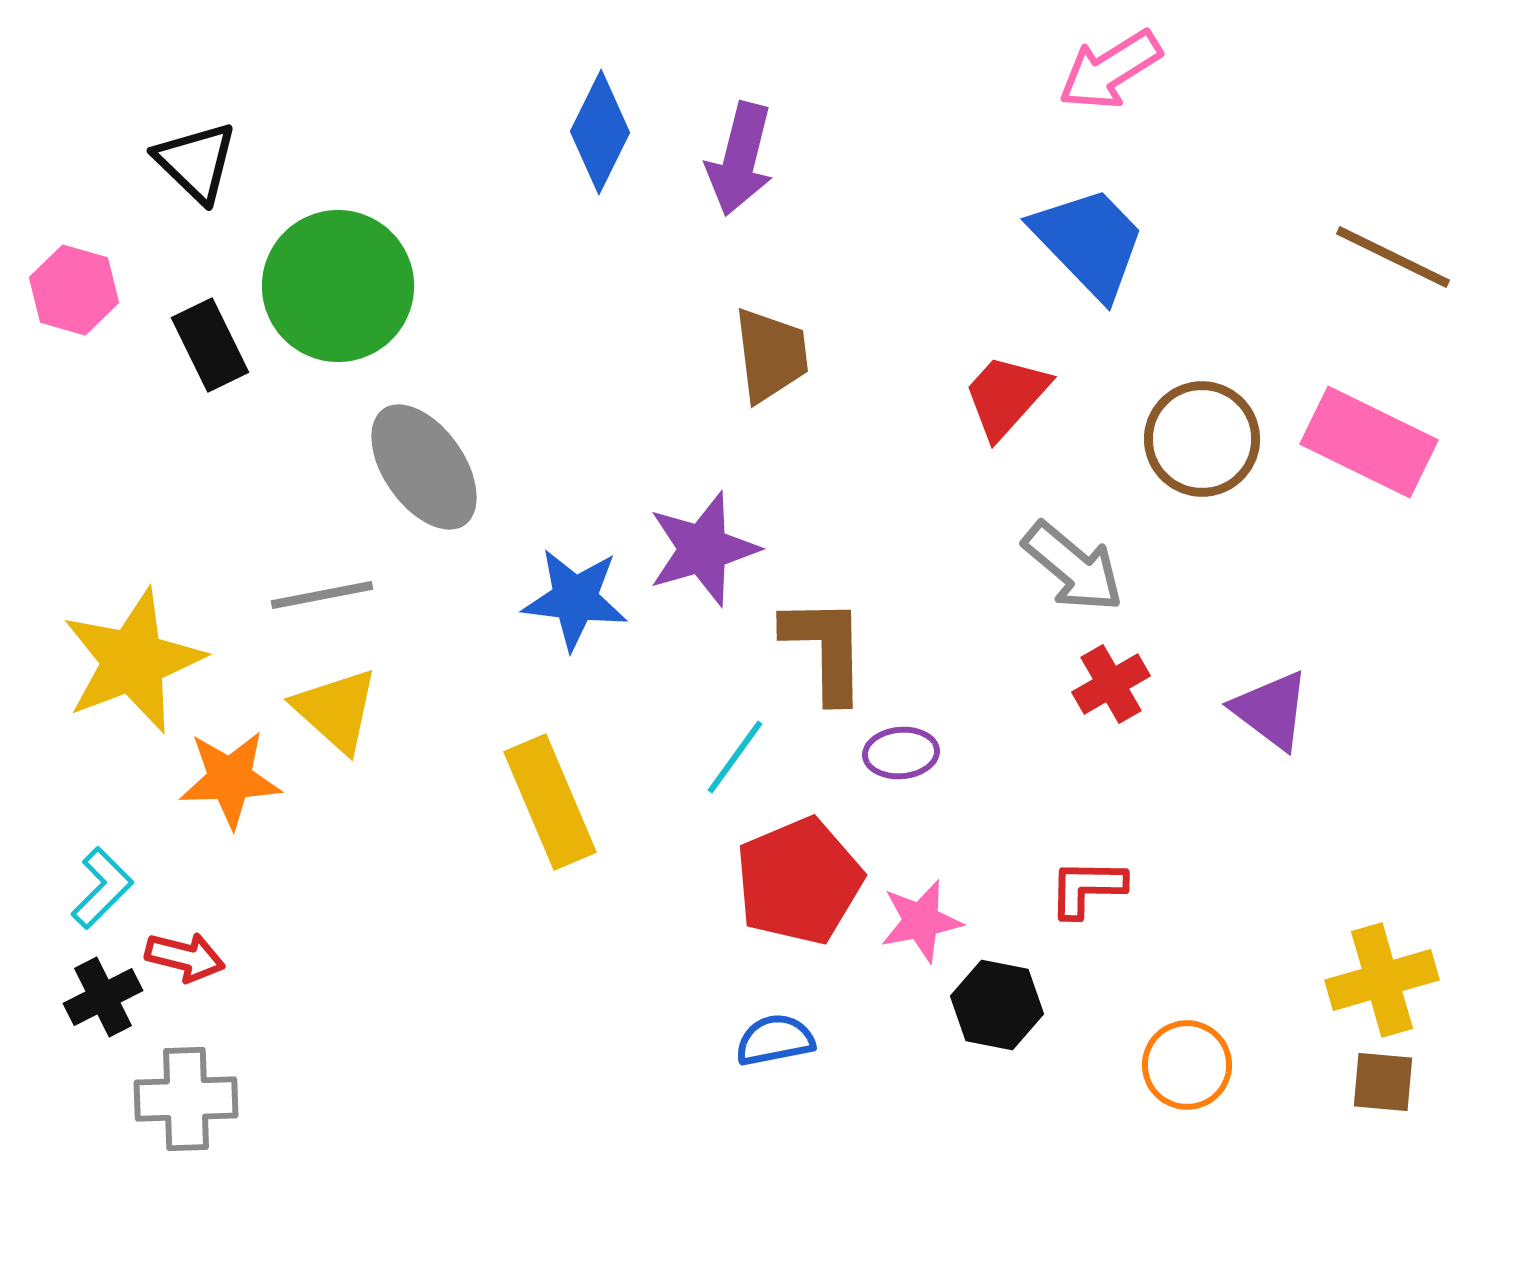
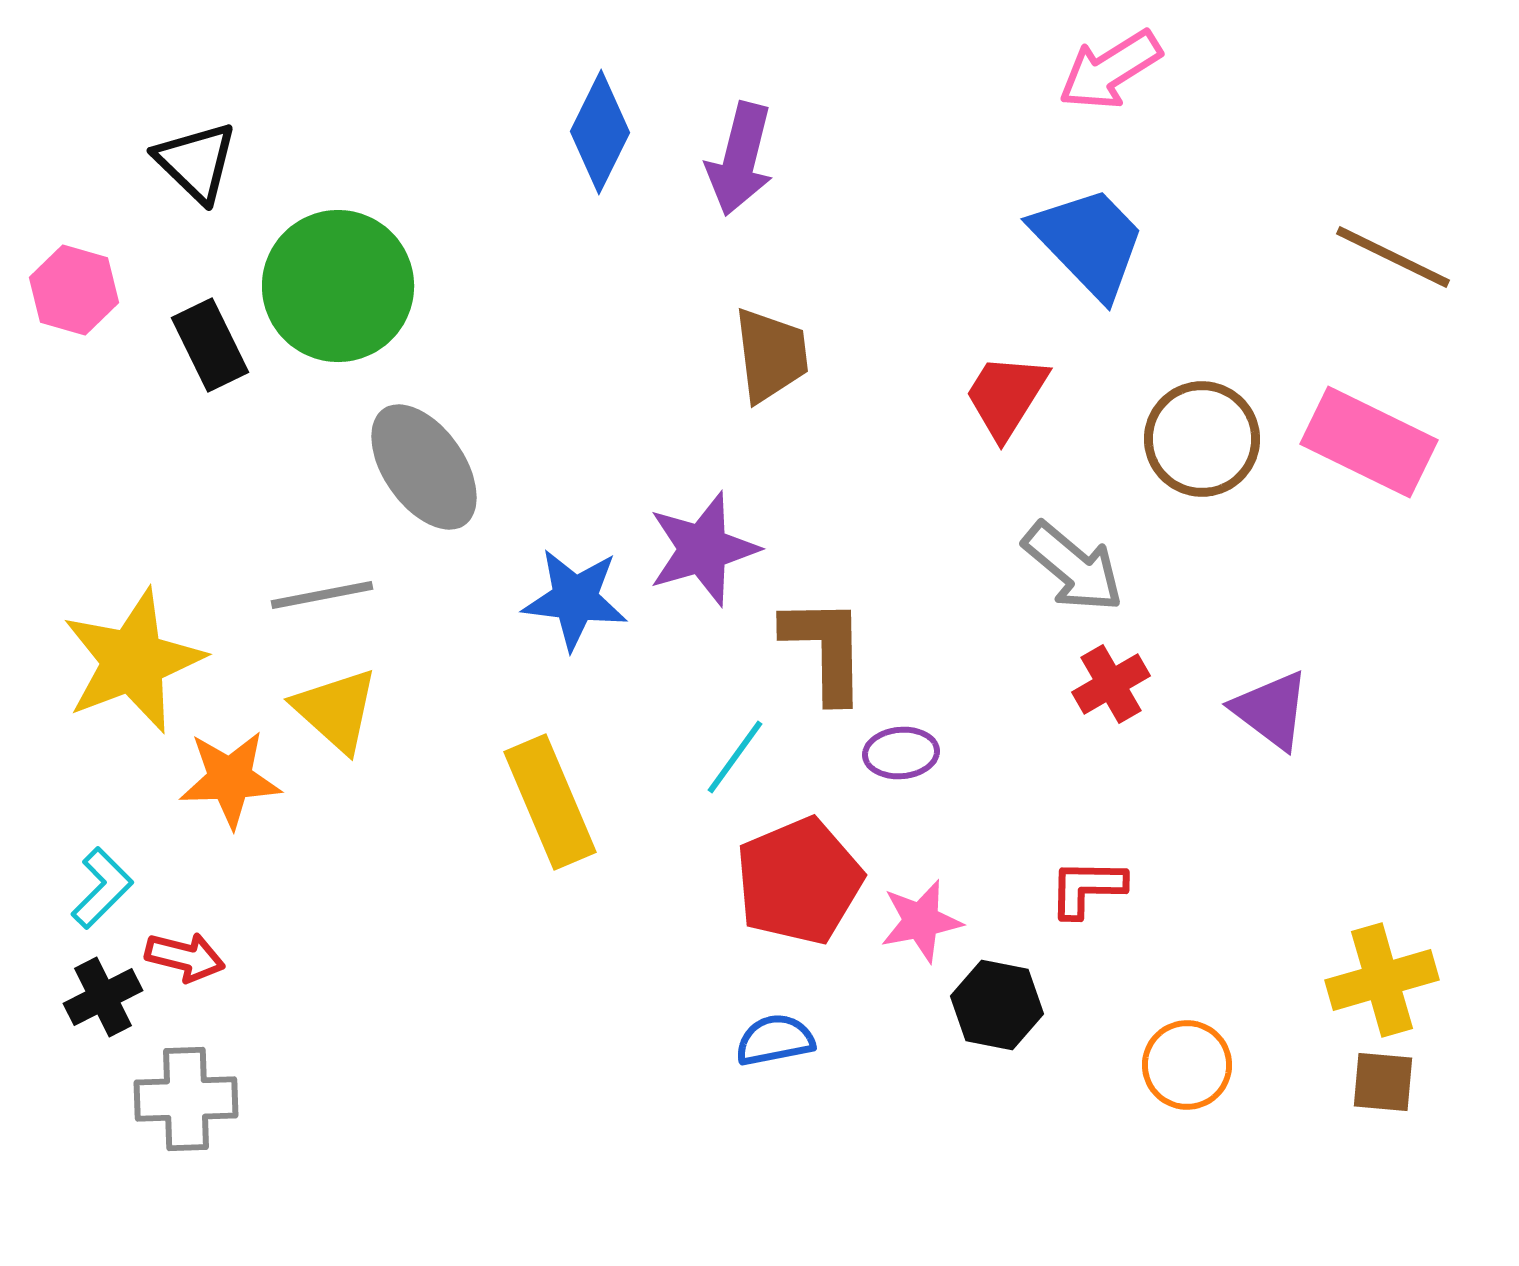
red trapezoid: rotated 10 degrees counterclockwise
